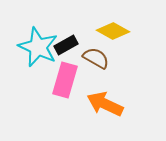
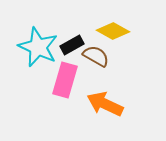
black rectangle: moved 6 px right
brown semicircle: moved 2 px up
